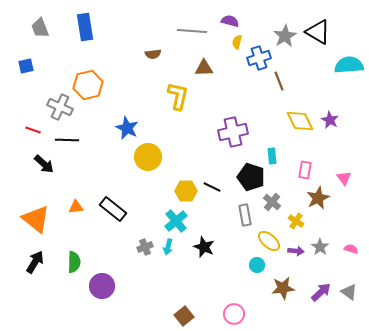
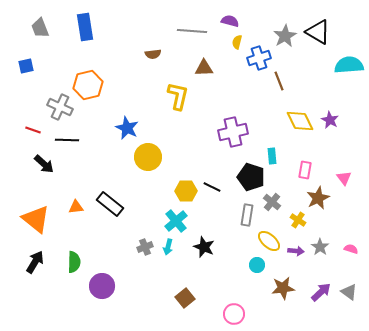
black rectangle at (113, 209): moved 3 px left, 5 px up
gray rectangle at (245, 215): moved 2 px right; rotated 20 degrees clockwise
yellow cross at (296, 221): moved 2 px right, 1 px up
brown square at (184, 316): moved 1 px right, 18 px up
